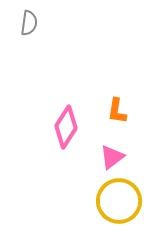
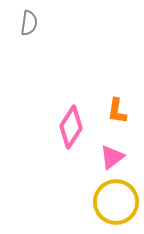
pink diamond: moved 5 px right
yellow circle: moved 3 px left, 1 px down
